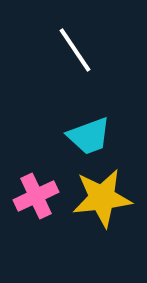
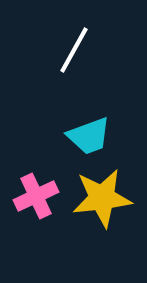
white line: moved 1 px left; rotated 63 degrees clockwise
